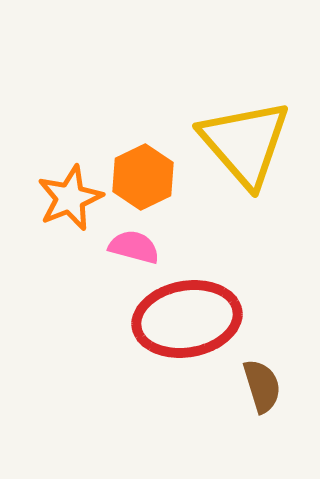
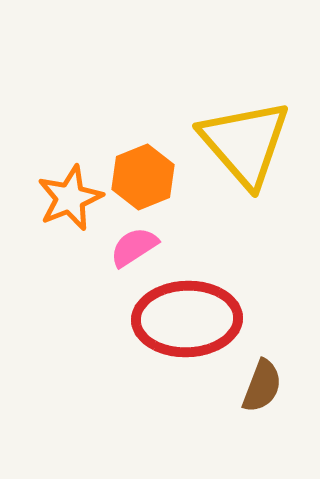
orange hexagon: rotated 4 degrees clockwise
pink semicircle: rotated 48 degrees counterclockwise
red ellipse: rotated 8 degrees clockwise
brown semicircle: rotated 38 degrees clockwise
